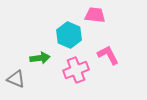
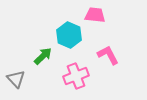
green arrow: moved 3 px right, 2 px up; rotated 36 degrees counterclockwise
pink cross: moved 6 px down
gray triangle: rotated 24 degrees clockwise
